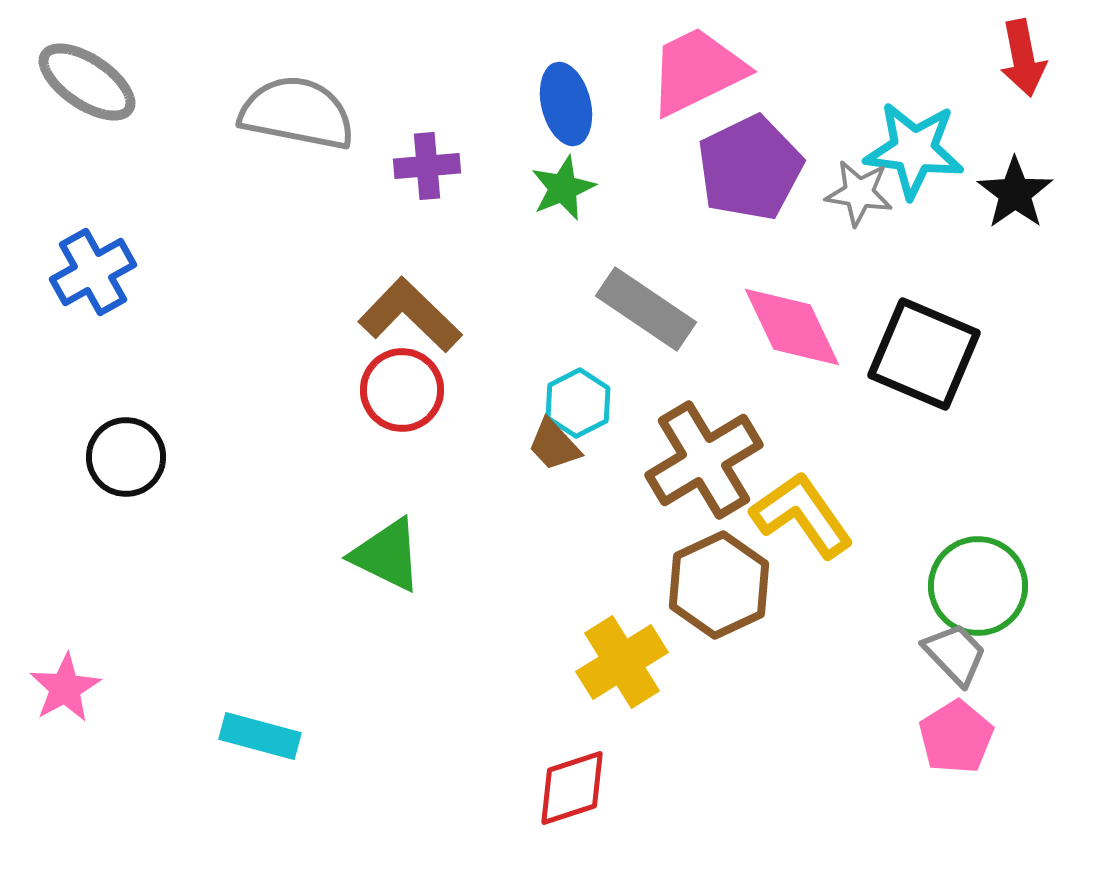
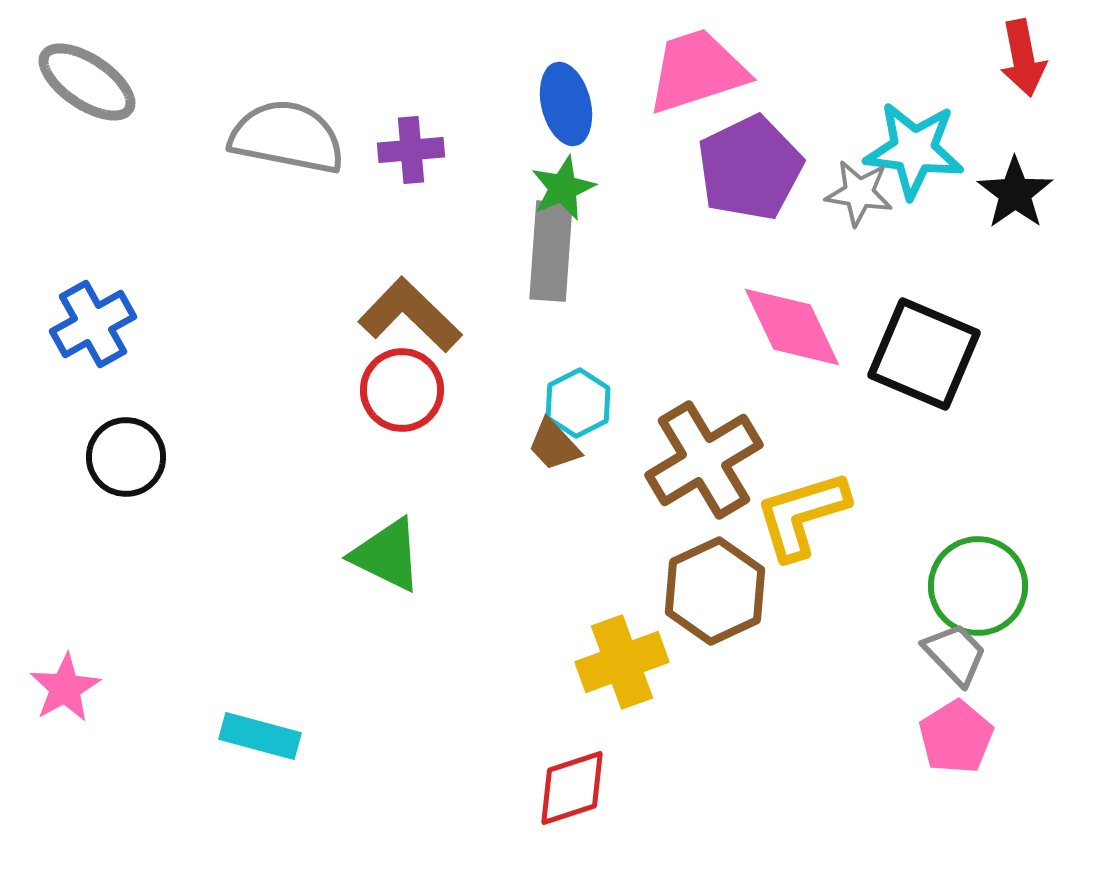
pink trapezoid: rotated 8 degrees clockwise
gray semicircle: moved 10 px left, 24 px down
purple cross: moved 16 px left, 16 px up
blue cross: moved 52 px down
gray rectangle: moved 95 px left, 58 px up; rotated 60 degrees clockwise
yellow L-shape: rotated 72 degrees counterclockwise
brown hexagon: moved 4 px left, 6 px down
yellow cross: rotated 12 degrees clockwise
